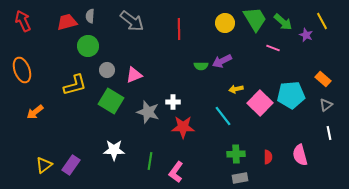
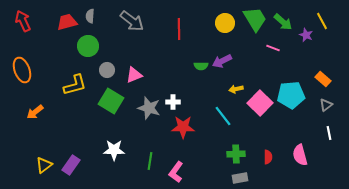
gray star: moved 1 px right, 4 px up
